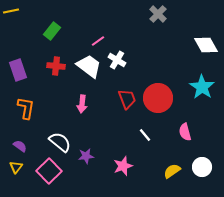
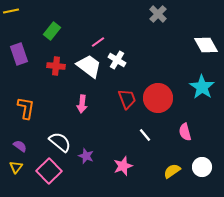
pink line: moved 1 px down
purple rectangle: moved 1 px right, 16 px up
purple star: rotated 28 degrees clockwise
